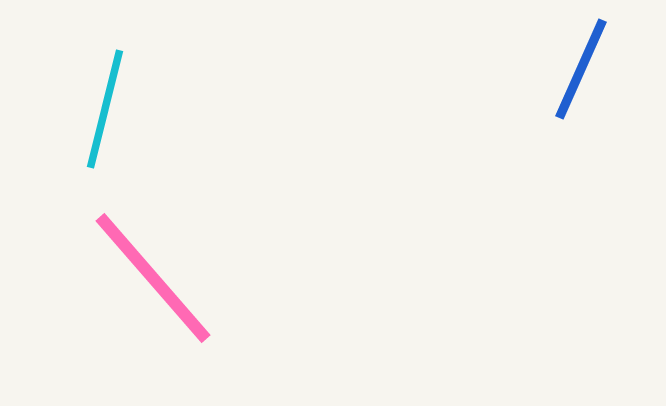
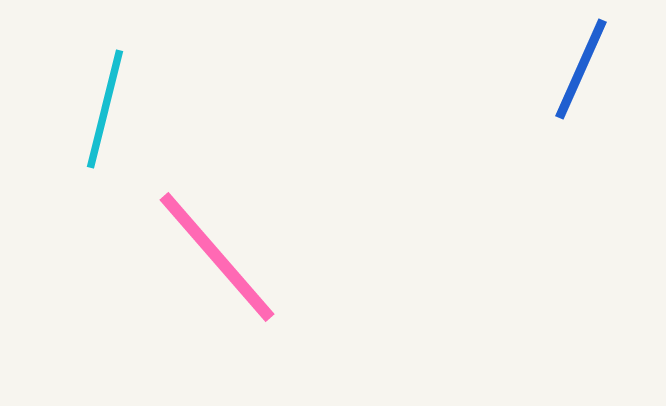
pink line: moved 64 px right, 21 px up
